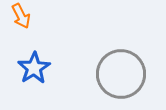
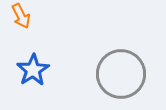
blue star: moved 1 px left, 2 px down
